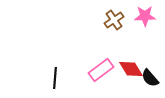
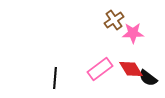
pink star: moved 12 px left, 17 px down
pink rectangle: moved 1 px left, 1 px up
black semicircle: moved 2 px left; rotated 12 degrees counterclockwise
